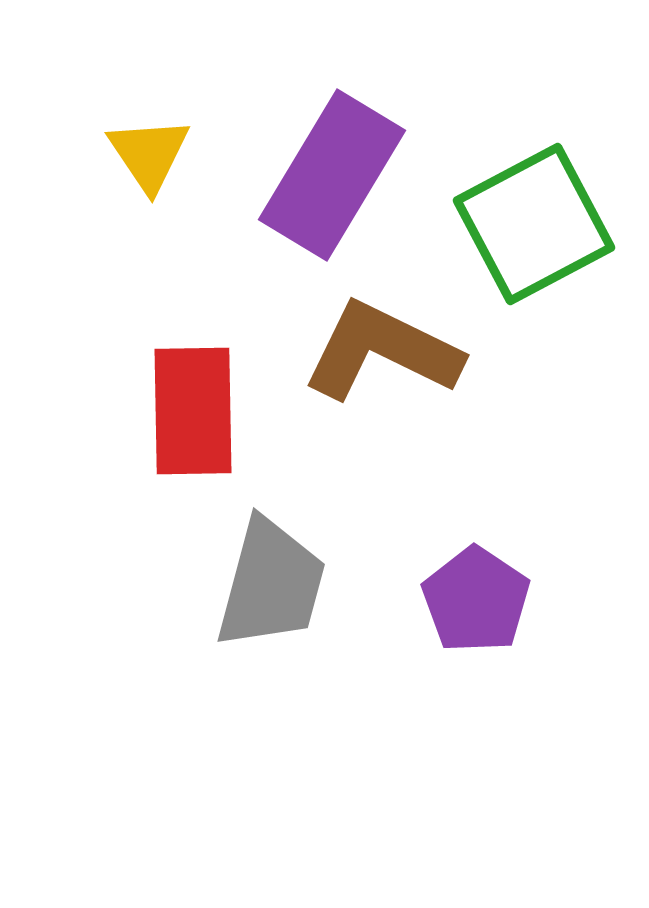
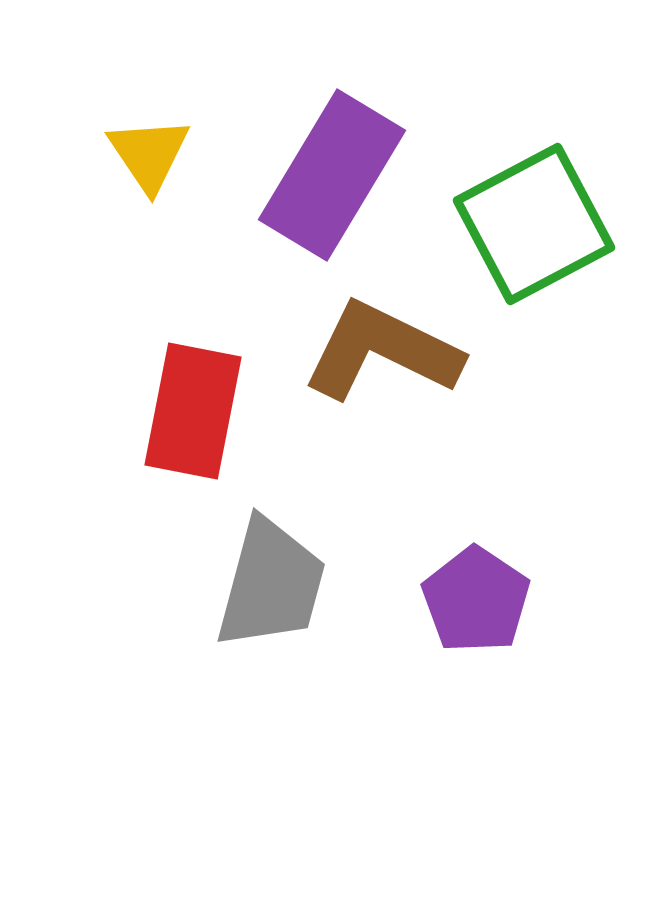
red rectangle: rotated 12 degrees clockwise
